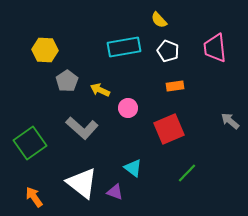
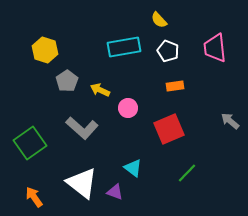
yellow hexagon: rotated 15 degrees clockwise
